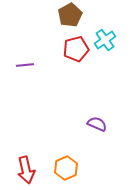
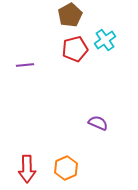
red pentagon: moved 1 px left
purple semicircle: moved 1 px right, 1 px up
red arrow: moved 1 px right, 1 px up; rotated 12 degrees clockwise
